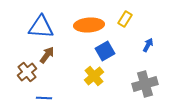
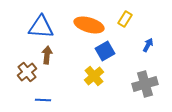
orange ellipse: rotated 20 degrees clockwise
brown arrow: rotated 30 degrees counterclockwise
blue line: moved 1 px left, 2 px down
